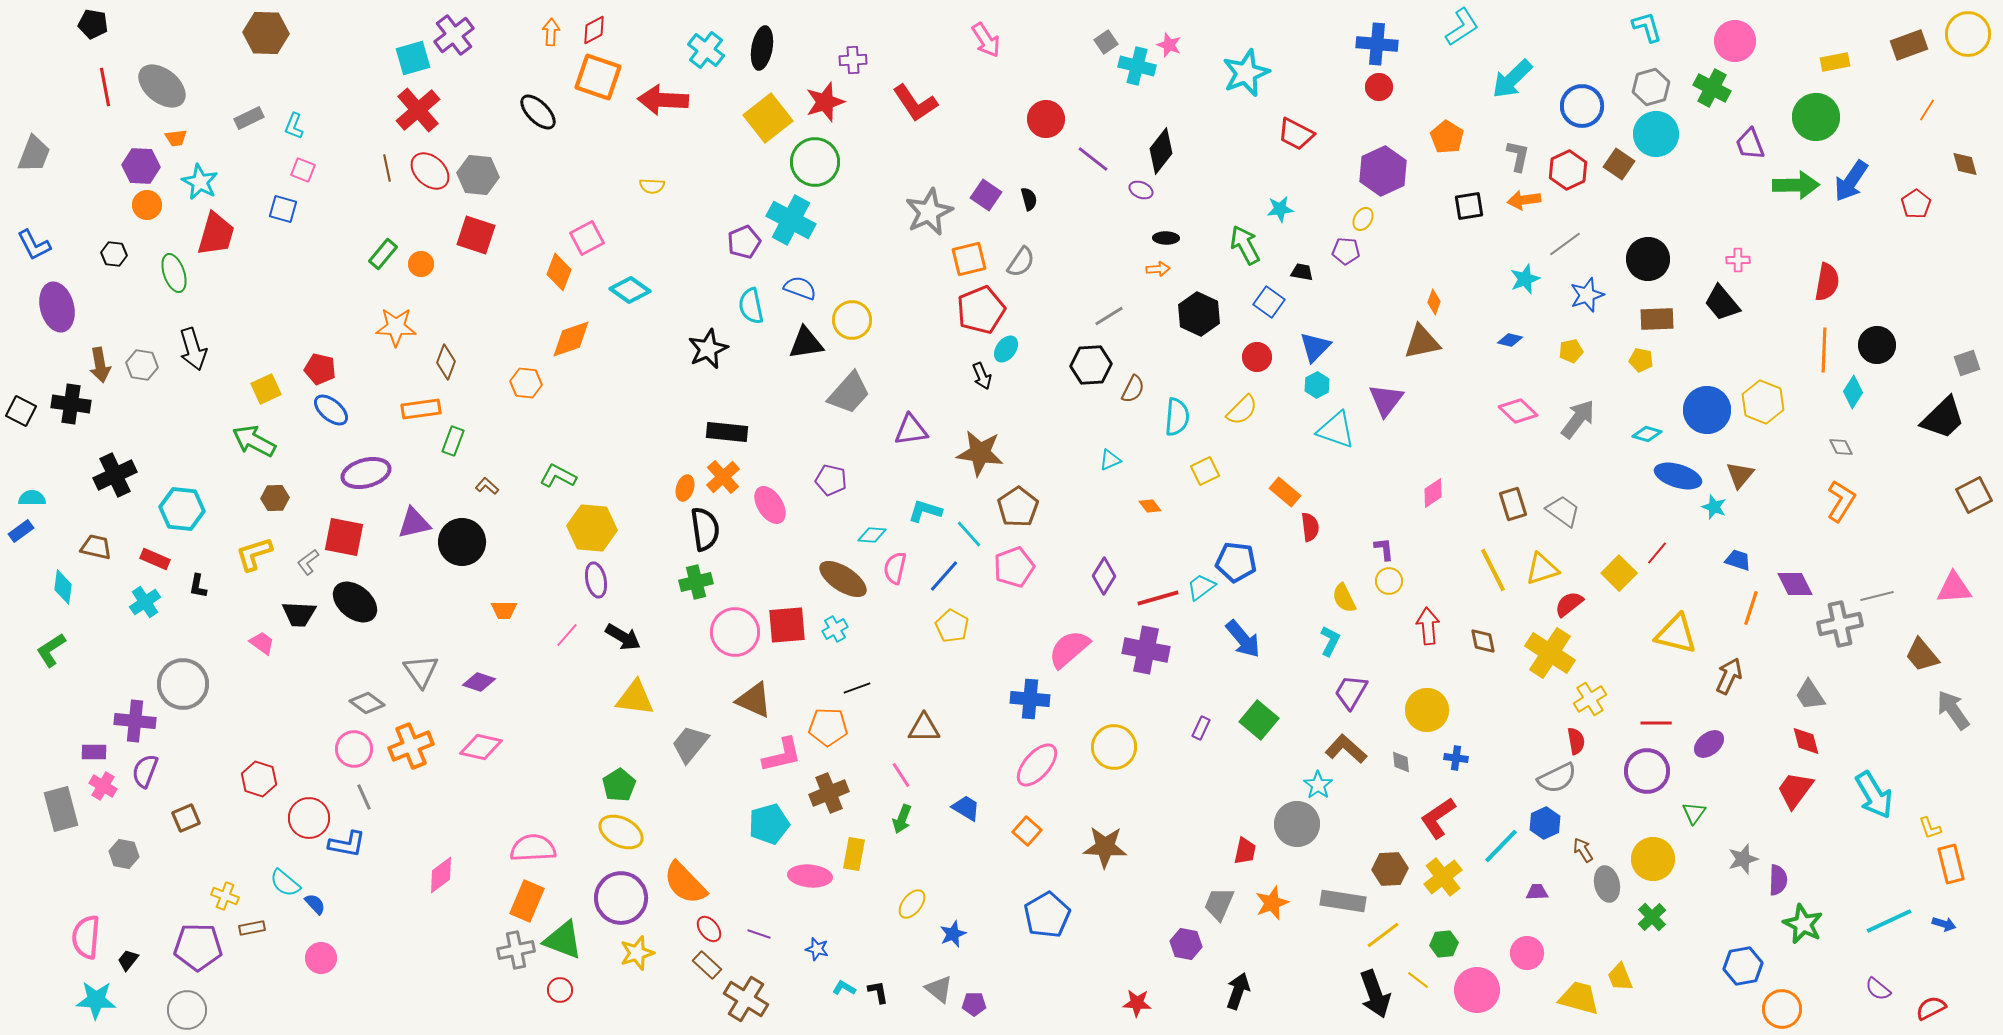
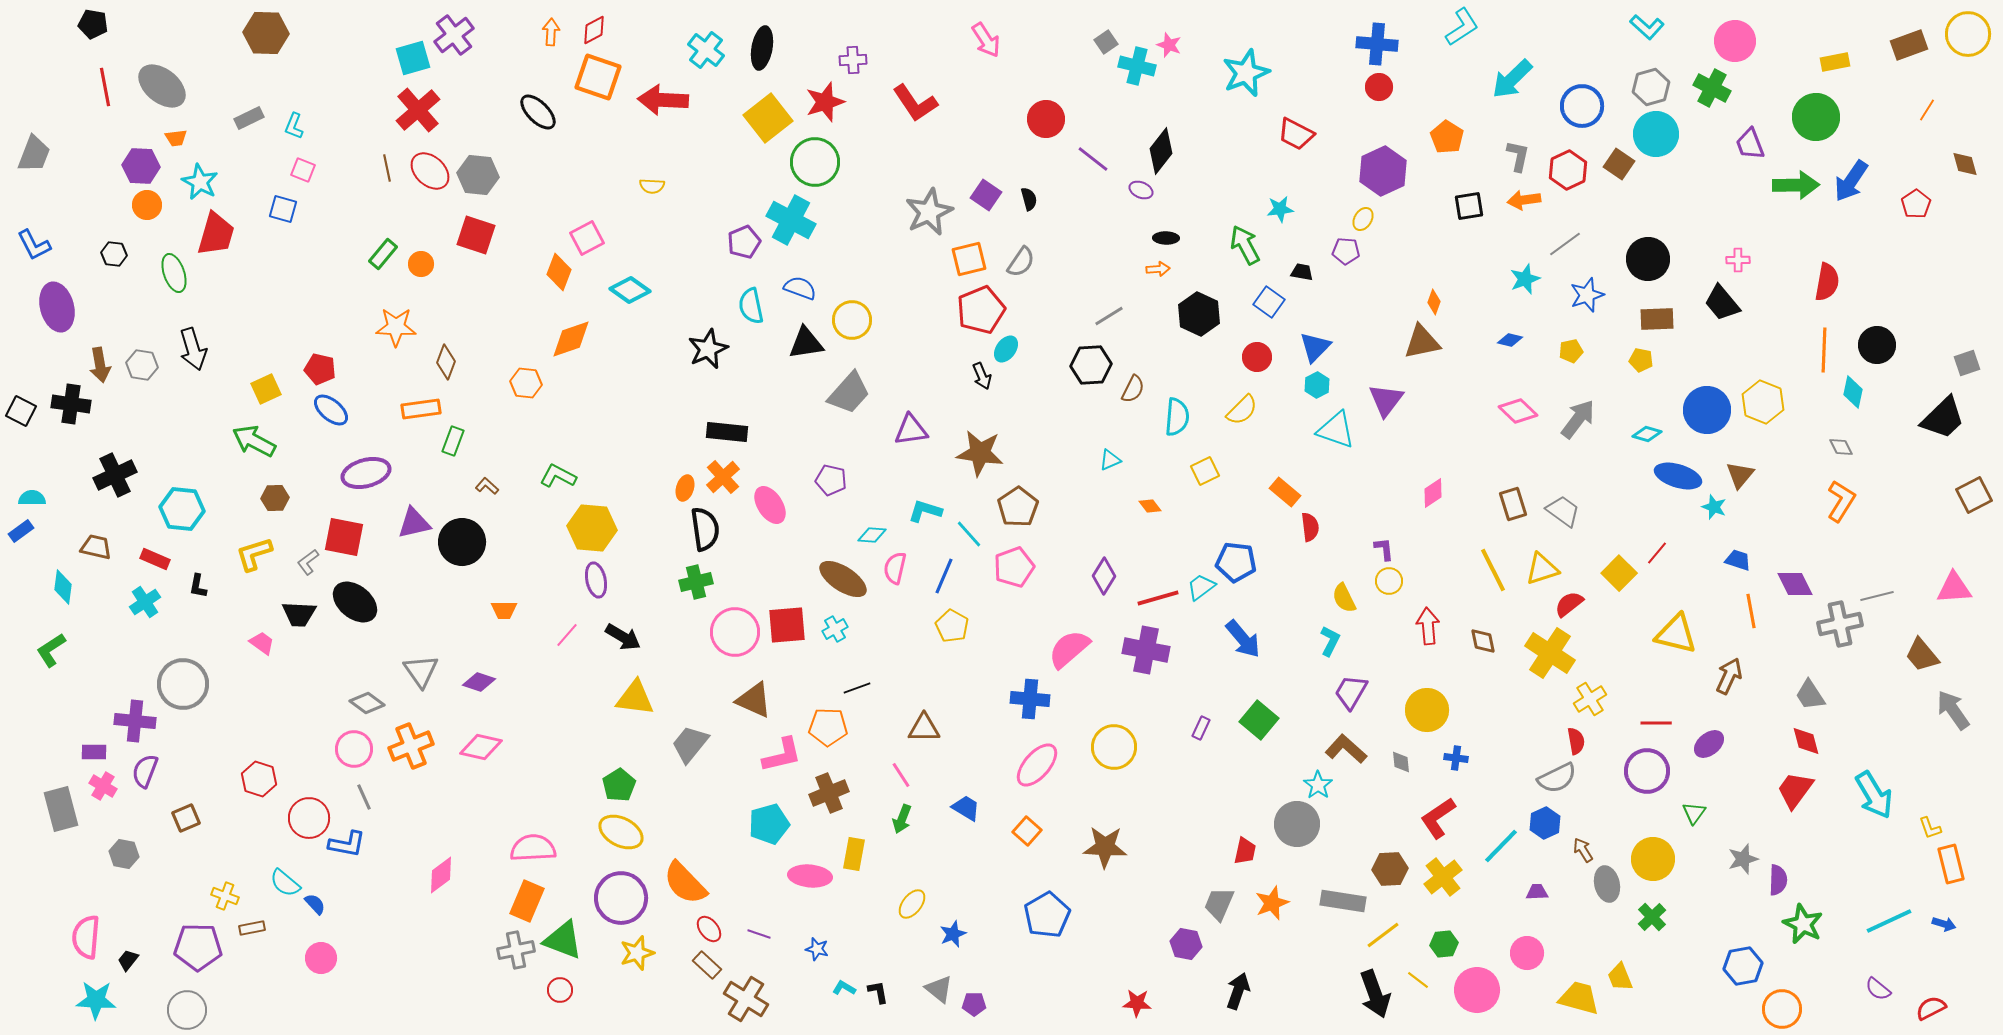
cyan L-shape at (1647, 27): rotated 148 degrees clockwise
cyan diamond at (1853, 392): rotated 20 degrees counterclockwise
blue line at (944, 576): rotated 18 degrees counterclockwise
orange line at (1751, 608): moved 3 px down; rotated 28 degrees counterclockwise
